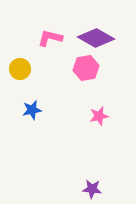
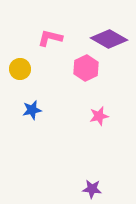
purple diamond: moved 13 px right, 1 px down
pink hexagon: rotated 15 degrees counterclockwise
